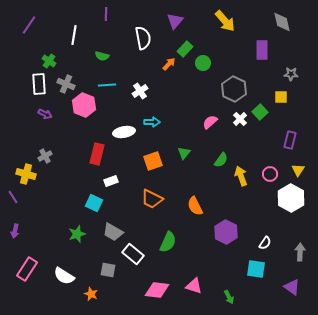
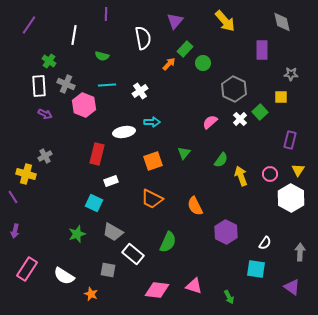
white rectangle at (39, 84): moved 2 px down
